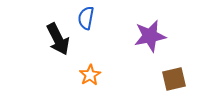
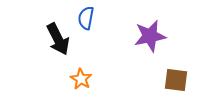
orange star: moved 9 px left, 4 px down; rotated 10 degrees counterclockwise
brown square: moved 2 px right, 1 px down; rotated 20 degrees clockwise
